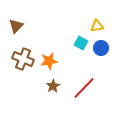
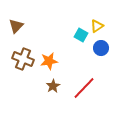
yellow triangle: rotated 24 degrees counterclockwise
cyan square: moved 8 px up
